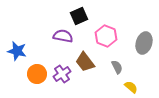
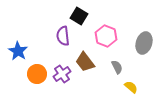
black square: rotated 36 degrees counterclockwise
purple semicircle: rotated 108 degrees counterclockwise
blue star: moved 1 px right; rotated 18 degrees clockwise
